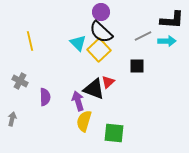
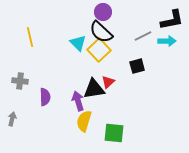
purple circle: moved 2 px right
black L-shape: rotated 15 degrees counterclockwise
yellow line: moved 4 px up
black square: rotated 14 degrees counterclockwise
gray cross: rotated 21 degrees counterclockwise
black triangle: rotated 30 degrees counterclockwise
